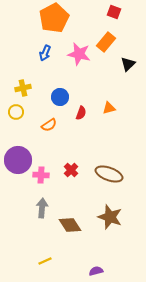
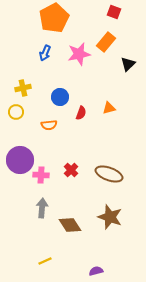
pink star: rotated 25 degrees counterclockwise
orange semicircle: rotated 28 degrees clockwise
purple circle: moved 2 px right
